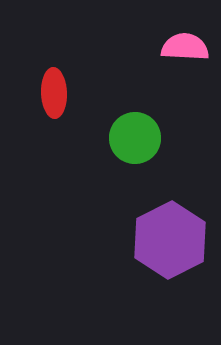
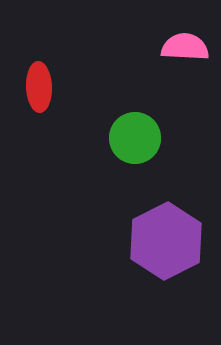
red ellipse: moved 15 px left, 6 px up
purple hexagon: moved 4 px left, 1 px down
